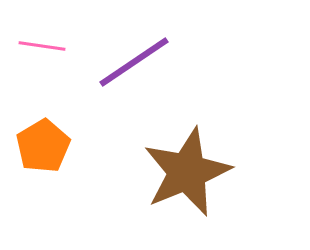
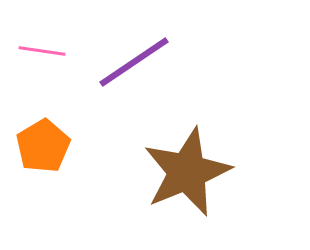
pink line: moved 5 px down
